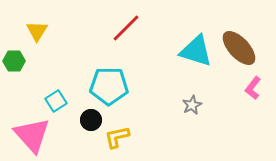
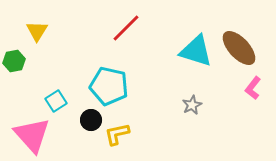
green hexagon: rotated 10 degrees counterclockwise
cyan pentagon: rotated 12 degrees clockwise
yellow L-shape: moved 3 px up
